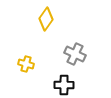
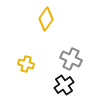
gray cross: moved 4 px left, 5 px down
black cross: rotated 36 degrees counterclockwise
